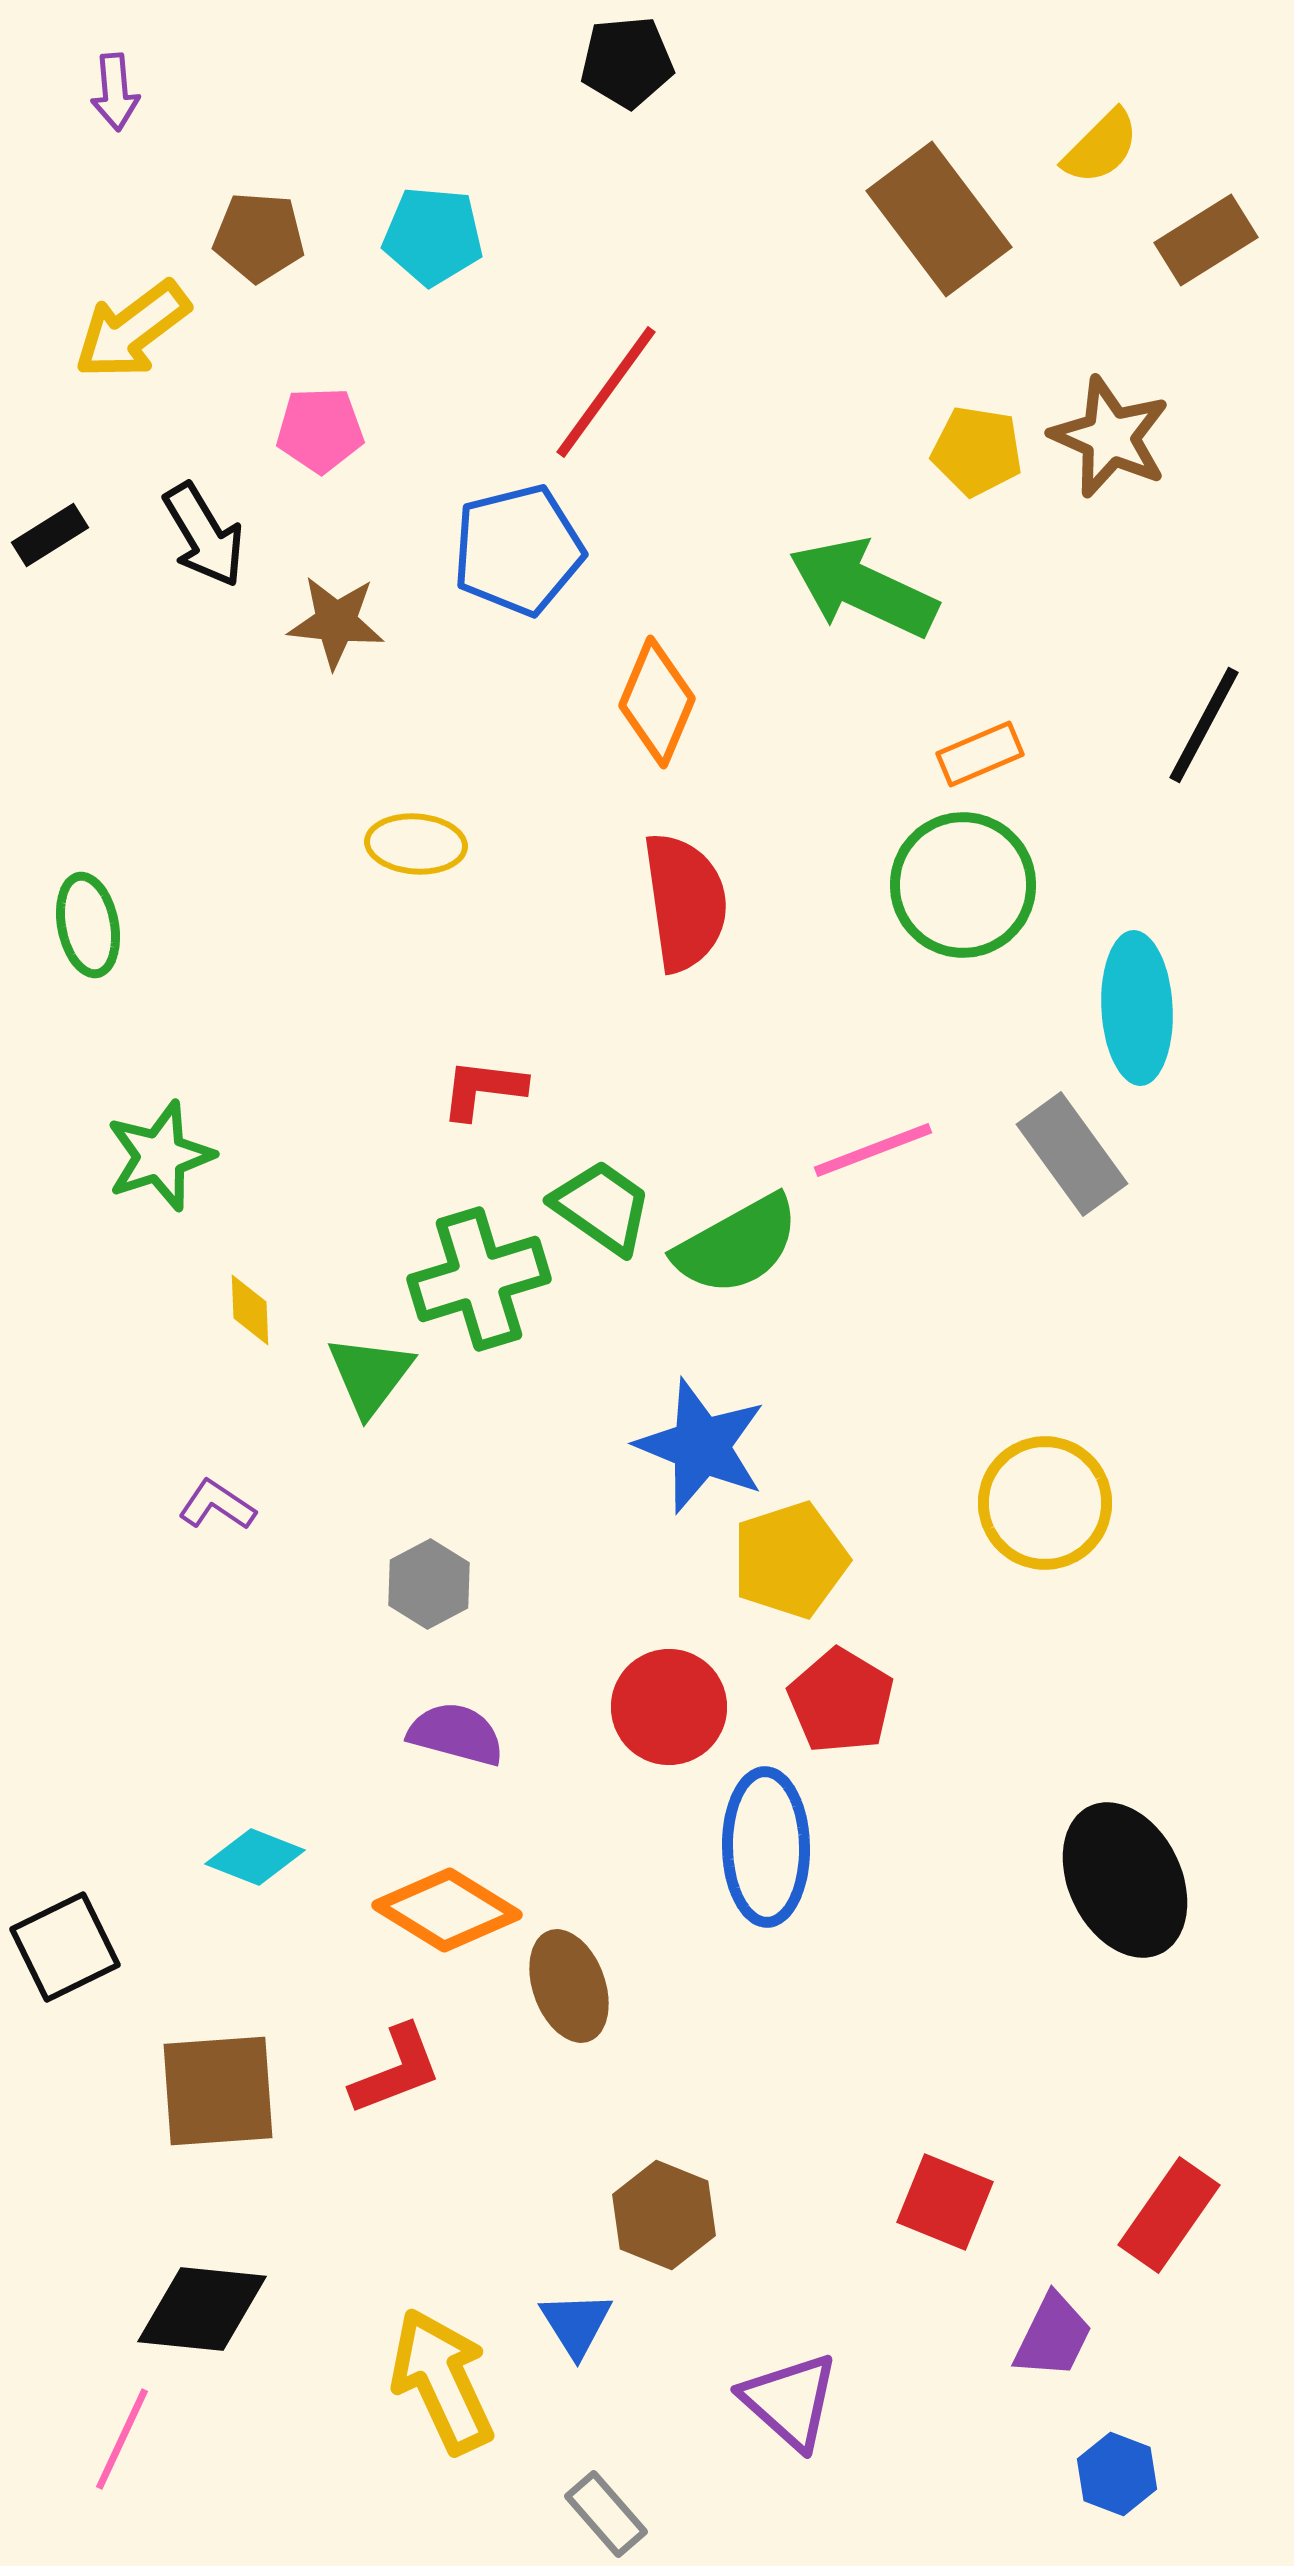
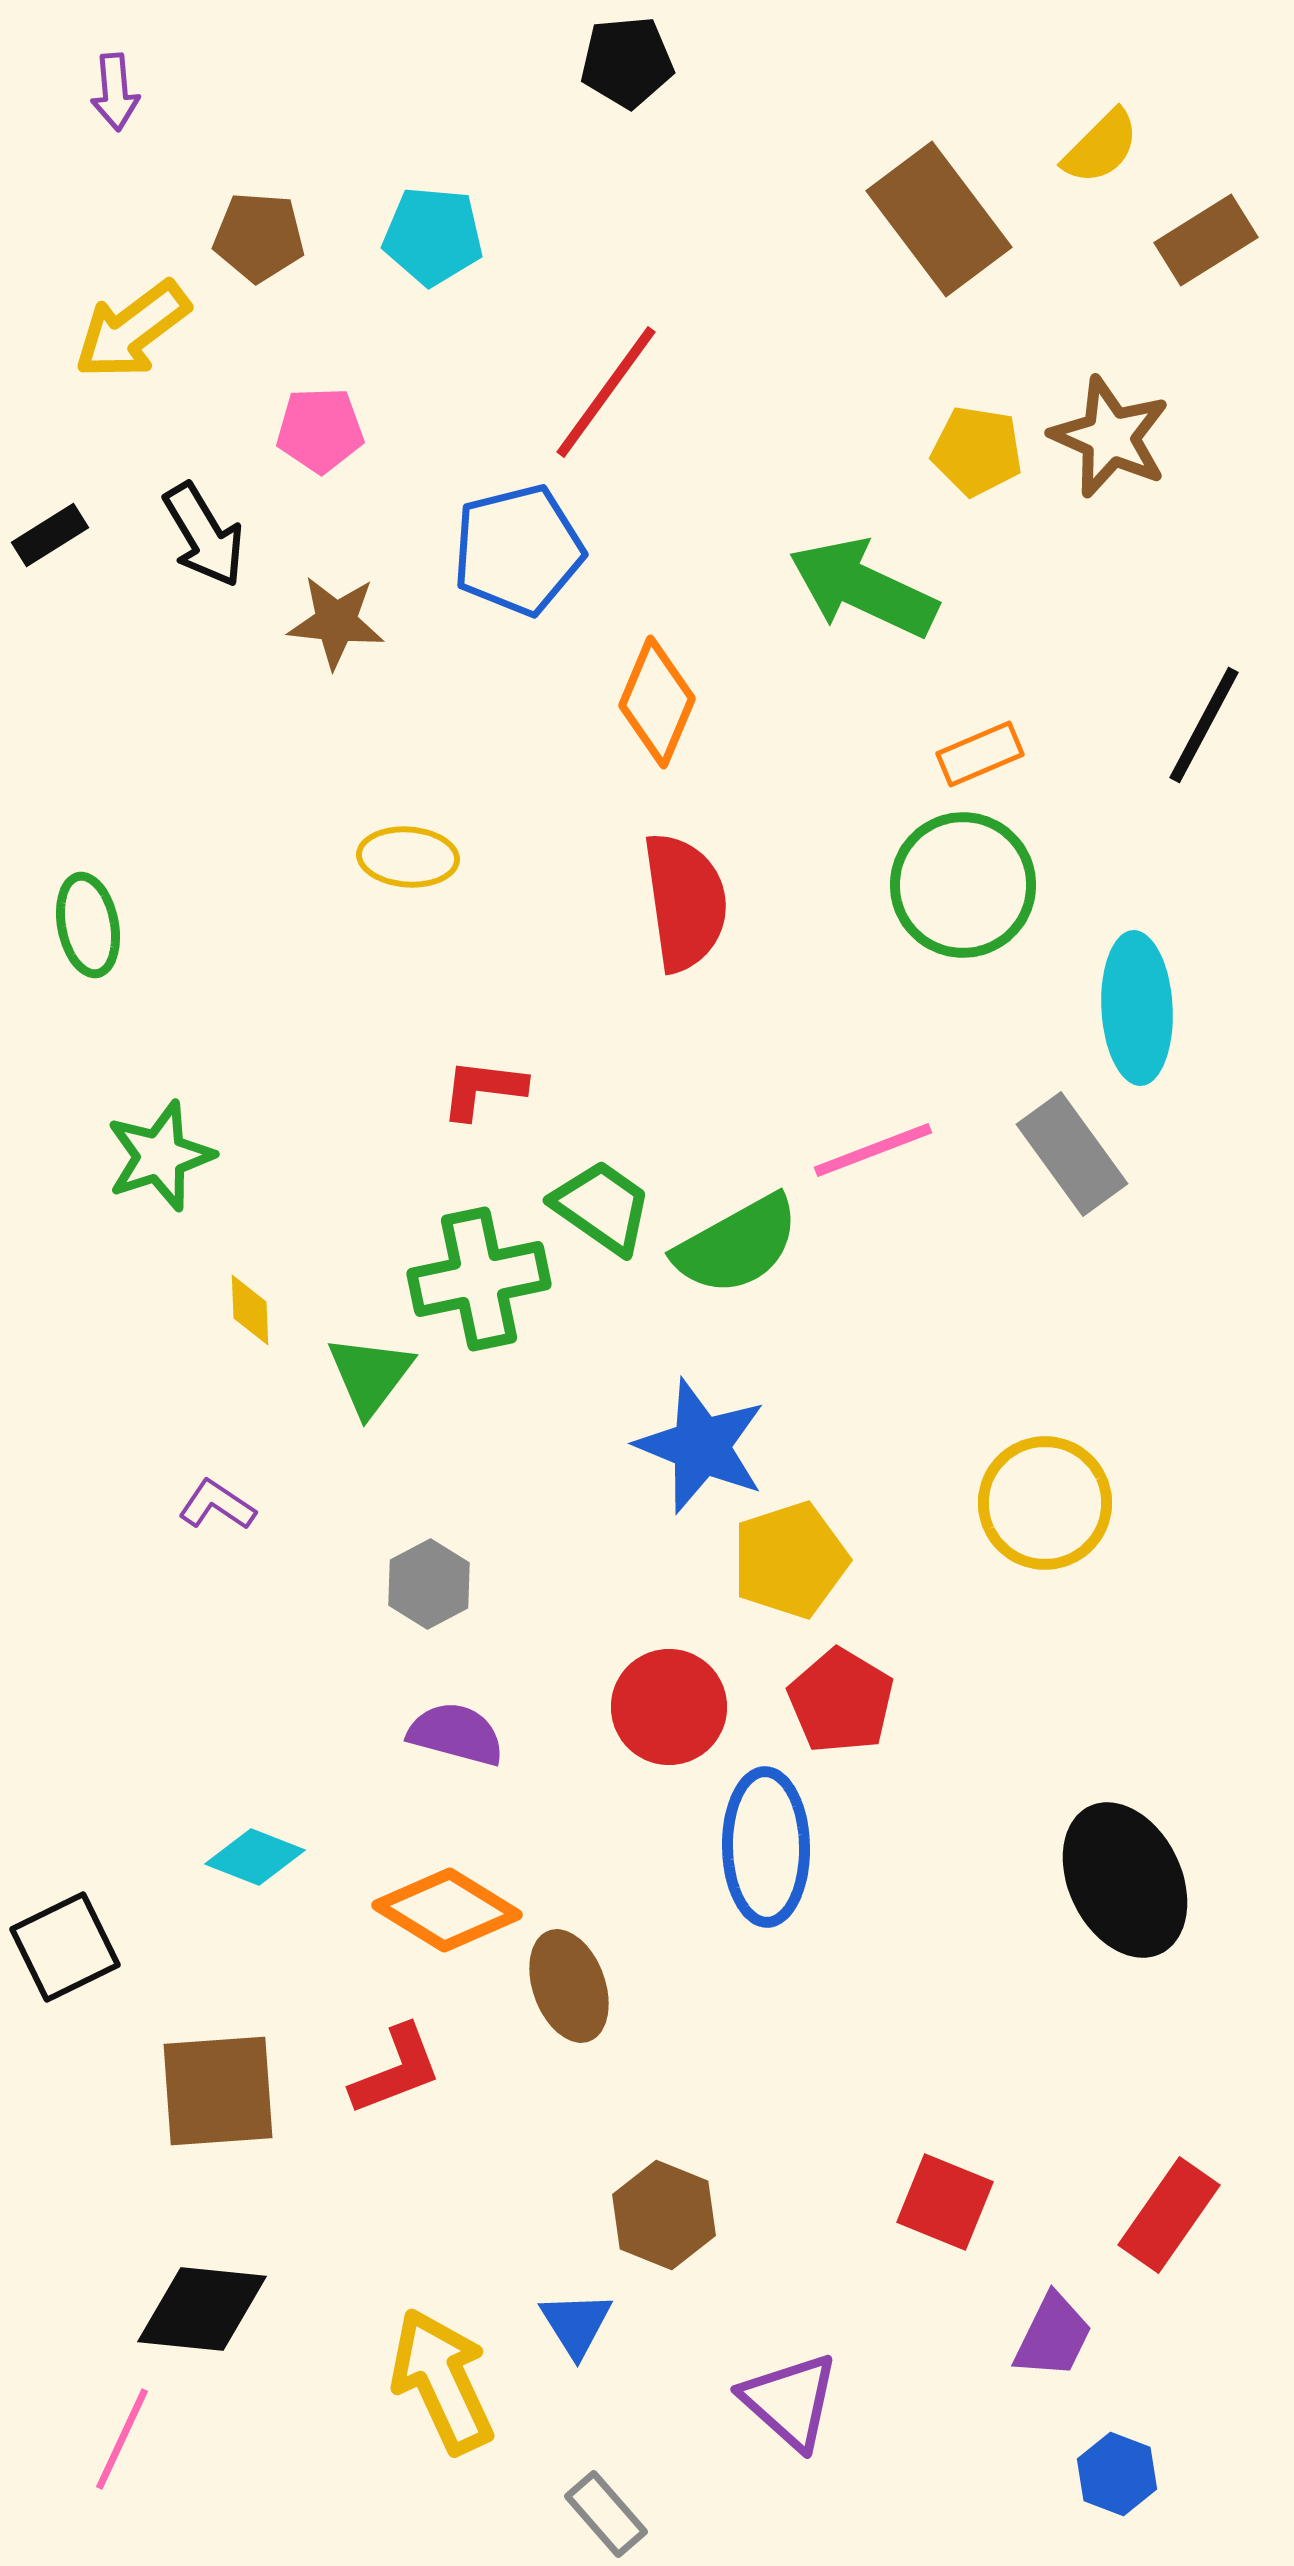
yellow ellipse at (416, 844): moved 8 px left, 13 px down
green cross at (479, 1279): rotated 5 degrees clockwise
